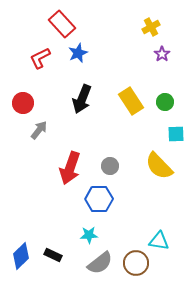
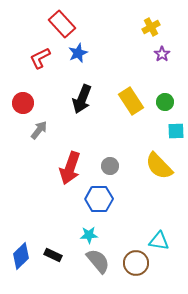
cyan square: moved 3 px up
gray semicircle: moved 2 px left, 2 px up; rotated 92 degrees counterclockwise
